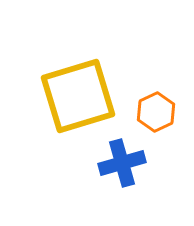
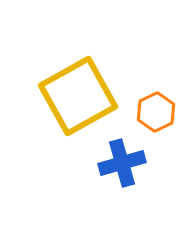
yellow square: rotated 12 degrees counterclockwise
